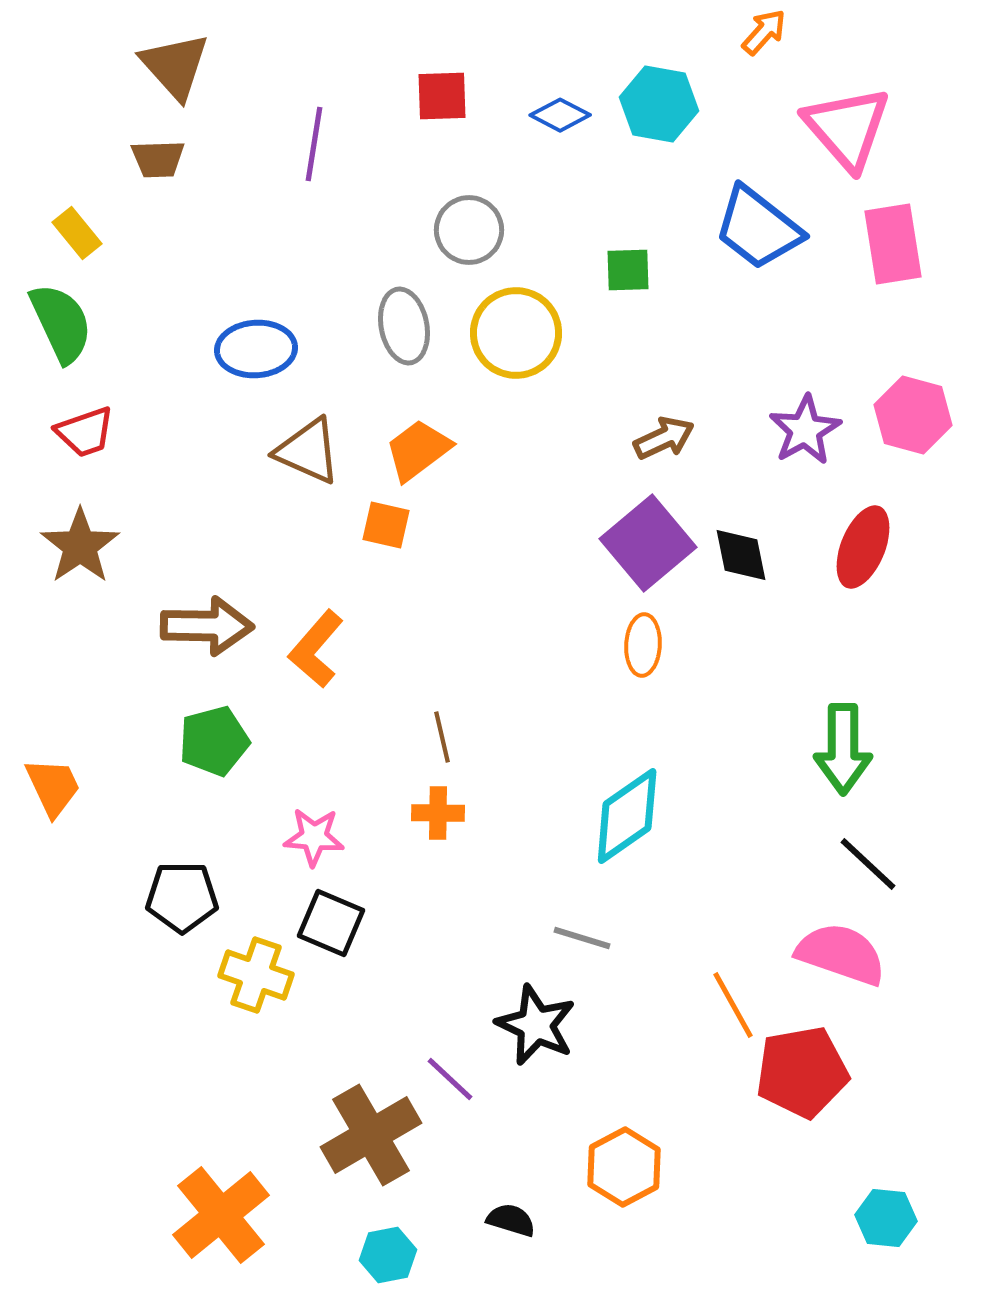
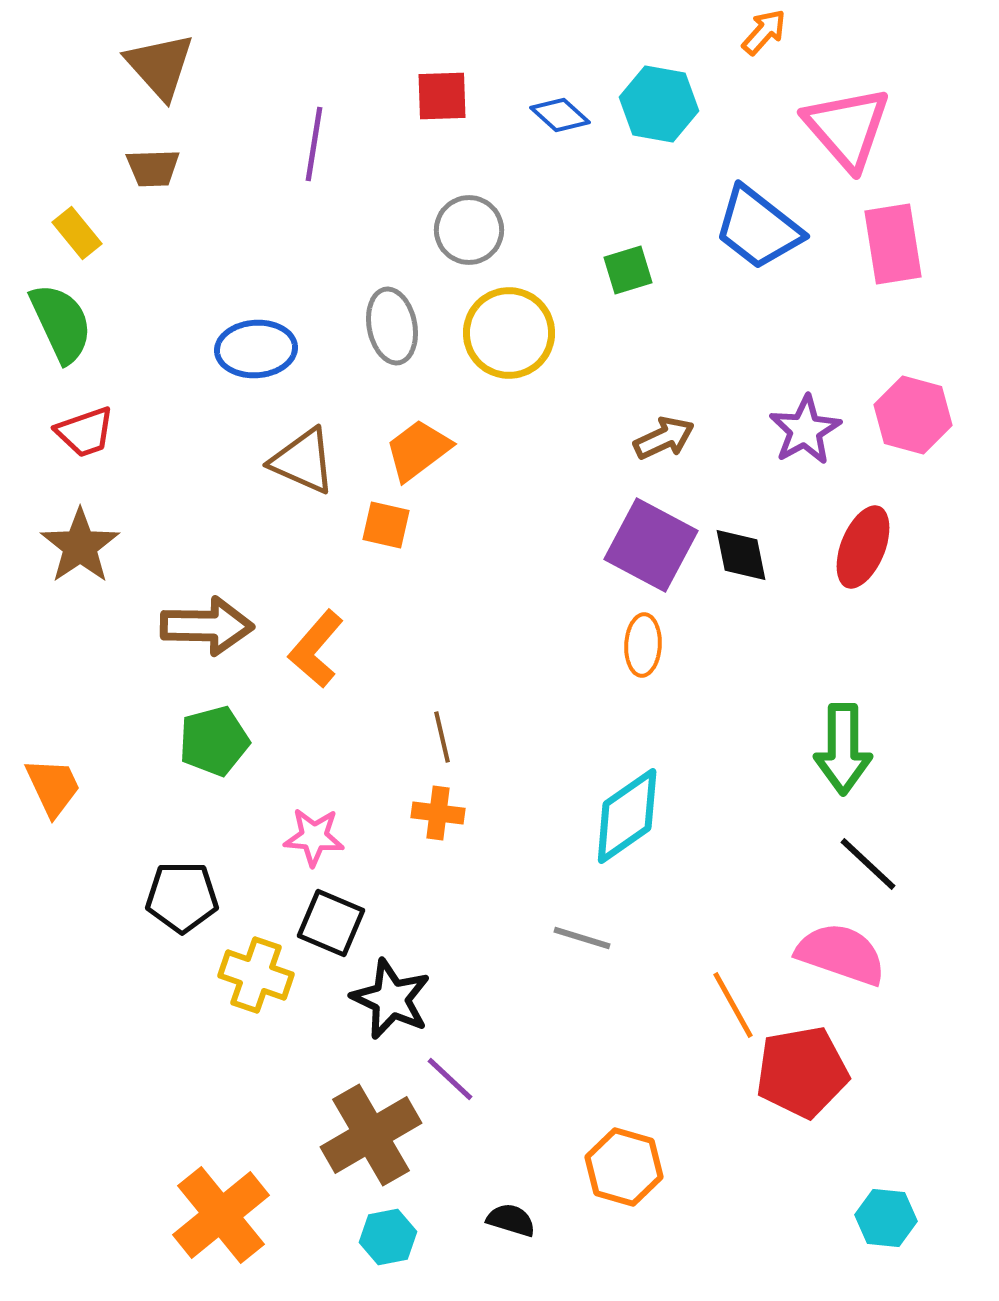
brown triangle at (175, 66): moved 15 px left
blue diamond at (560, 115): rotated 14 degrees clockwise
brown trapezoid at (158, 159): moved 5 px left, 9 px down
green square at (628, 270): rotated 15 degrees counterclockwise
gray ellipse at (404, 326): moved 12 px left
yellow circle at (516, 333): moved 7 px left
brown triangle at (308, 451): moved 5 px left, 10 px down
purple square at (648, 543): moved 3 px right, 2 px down; rotated 22 degrees counterclockwise
orange cross at (438, 813): rotated 6 degrees clockwise
black star at (536, 1025): moved 145 px left, 26 px up
orange hexagon at (624, 1167): rotated 16 degrees counterclockwise
cyan hexagon at (388, 1255): moved 18 px up
